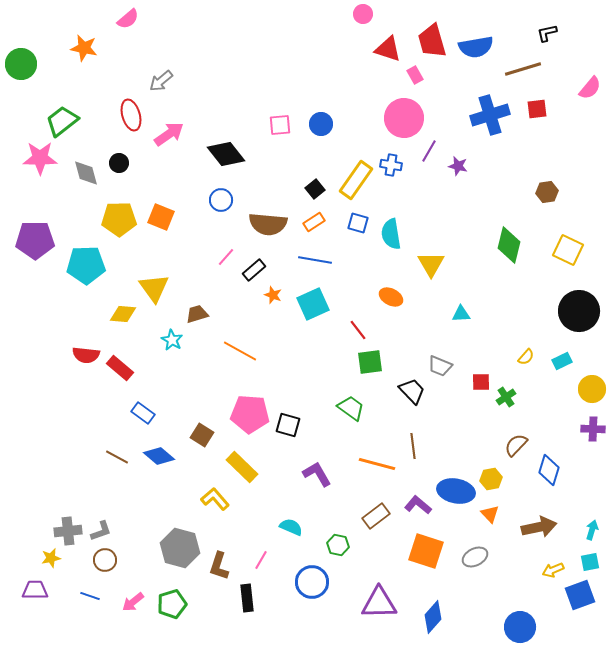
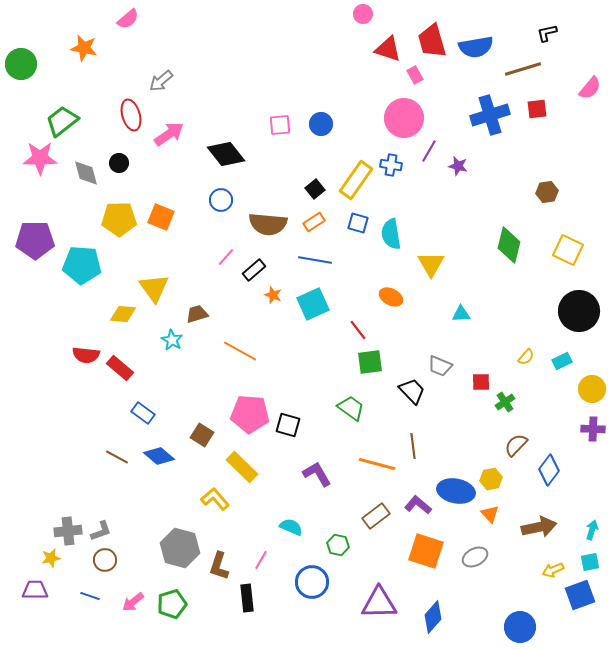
cyan pentagon at (86, 265): moved 4 px left; rotated 6 degrees clockwise
green cross at (506, 397): moved 1 px left, 5 px down
blue diamond at (549, 470): rotated 20 degrees clockwise
